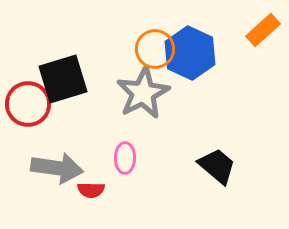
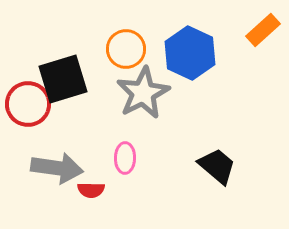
orange circle: moved 29 px left
